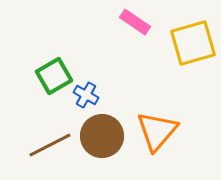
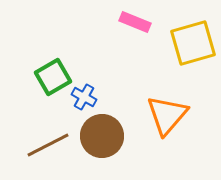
pink rectangle: rotated 12 degrees counterclockwise
green square: moved 1 px left, 1 px down
blue cross: moved 2 px left, 2 px down
orange triangle: moved 10 px right, 16 px up
brown line: moved 2 px left
